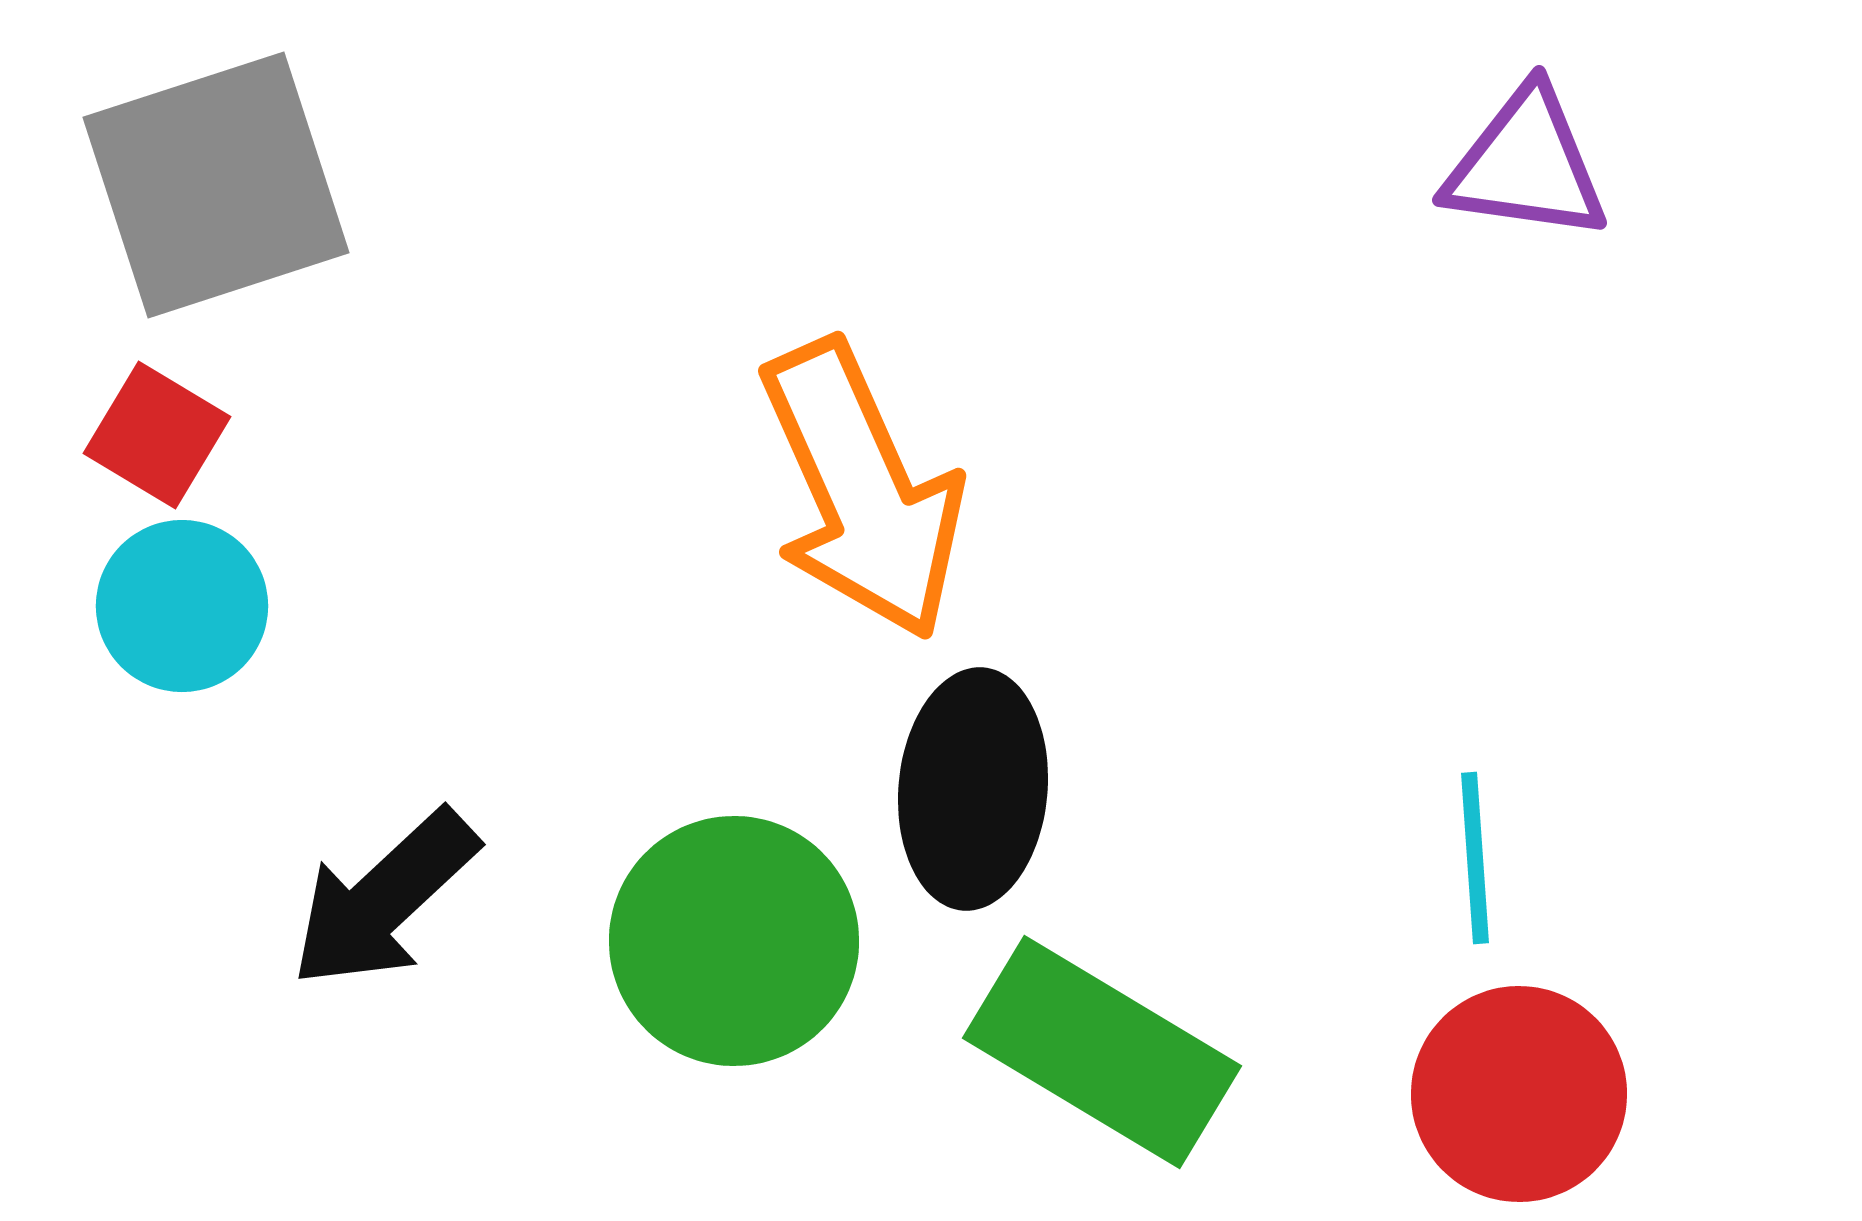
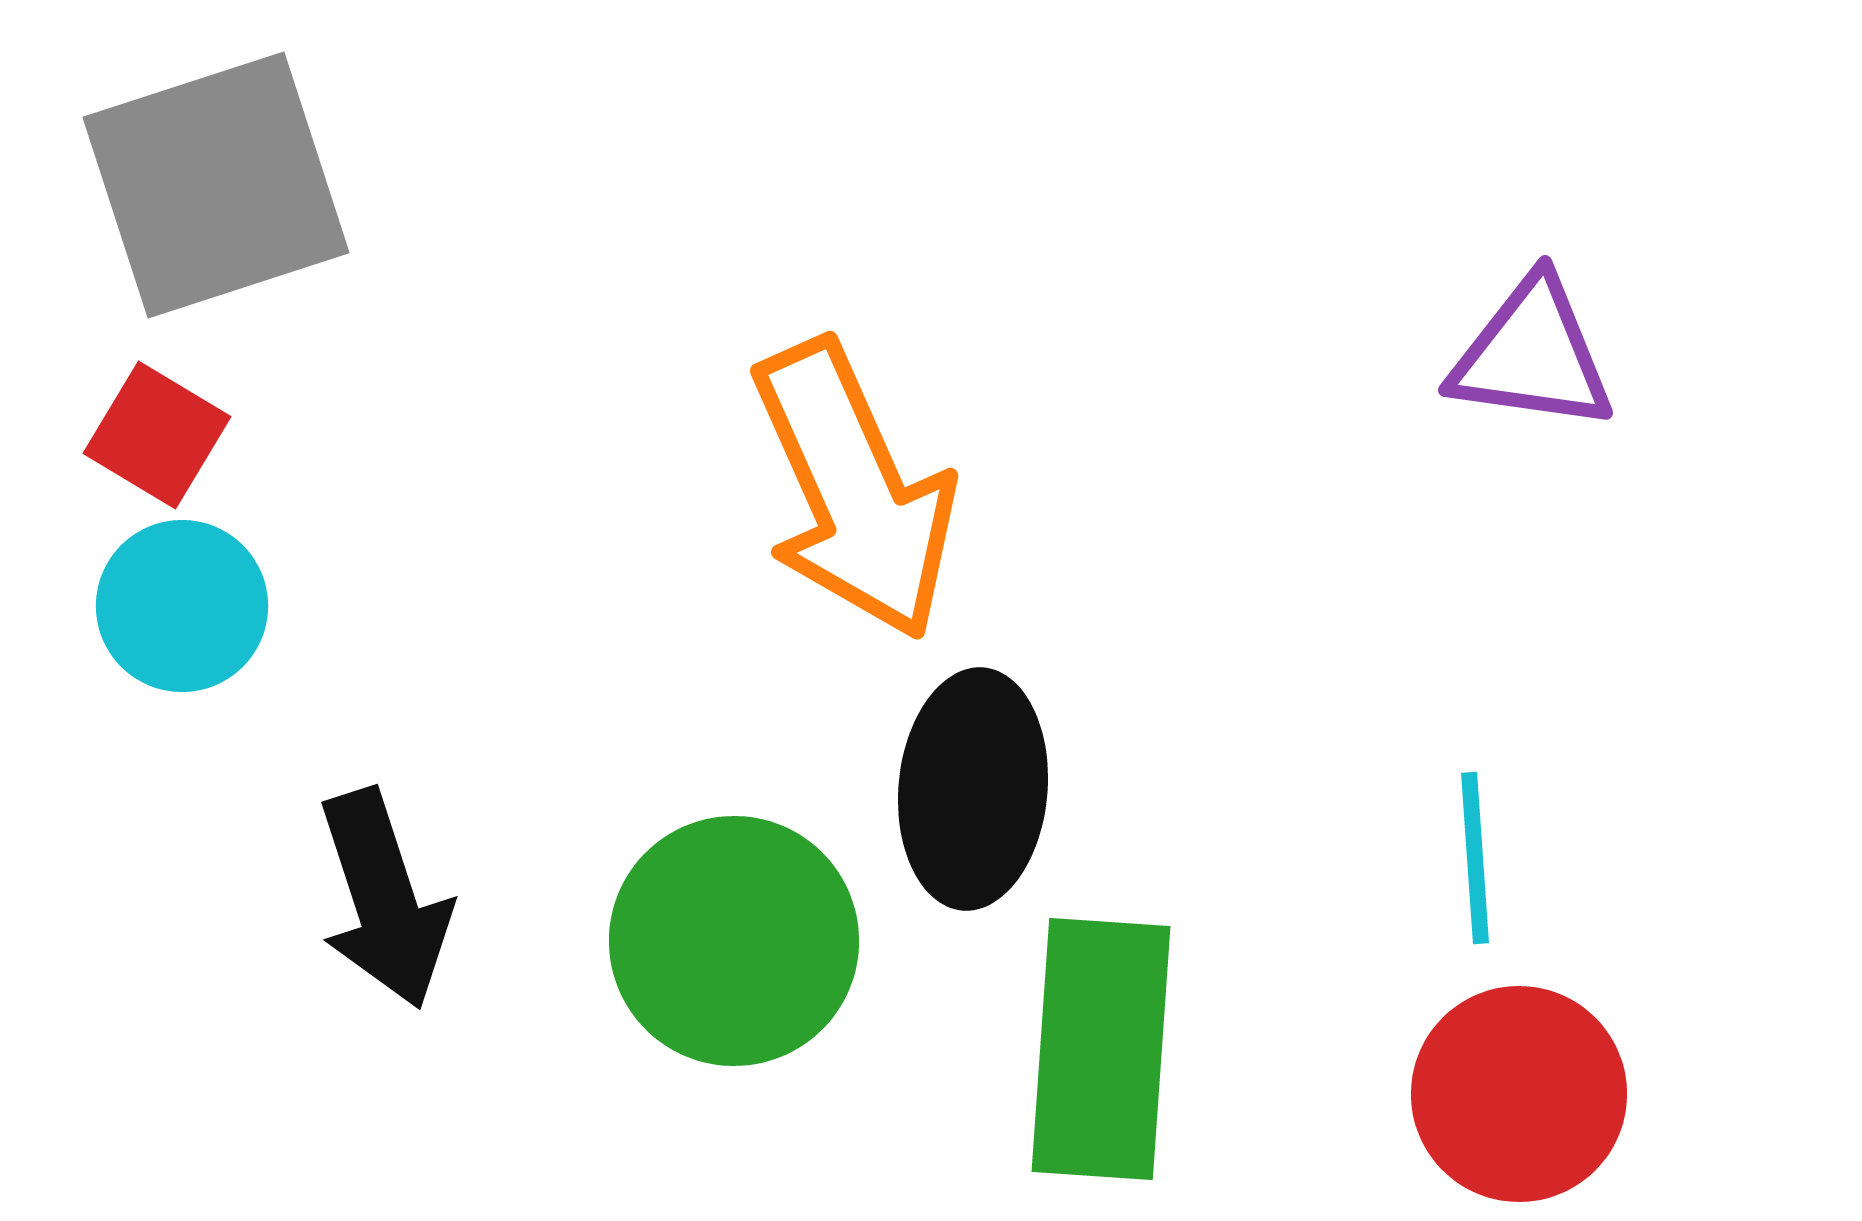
purple triangle: moved 6 px right, 190 px down
orange arrow: moved 8 px left
black arrow: rotated 65 degrees counterclockwise
green rectangle: moved 1 px left, 3 px up; rotated 63 degrees clockwise
